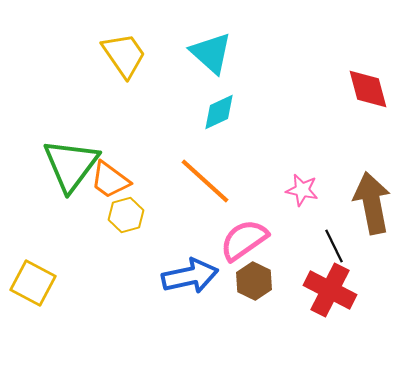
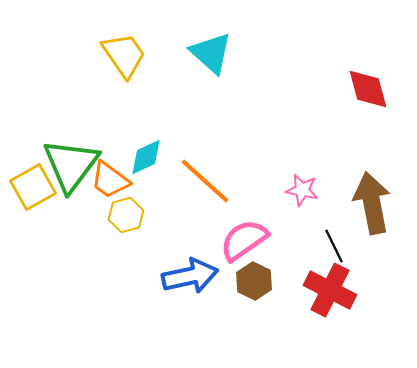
cyan diamond: moved 73 px left, 45 px down
yellow square: moved 96 px up; rotated 33 degrees clockwise
